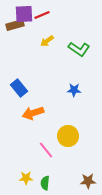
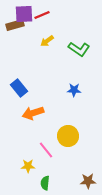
yellow star: moved 2 px right, 12 px up
